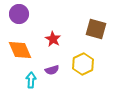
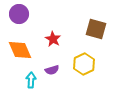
yellow hexagon: moved 1 px right
